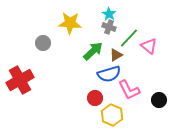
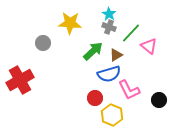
green line: moved 2 px right, 5 px up
